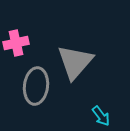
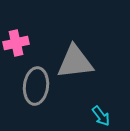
gray triangle: rotated 42 degrees clockwise
